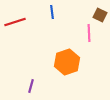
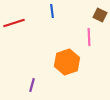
blue line: moved 1 px up
red line: moved 1 px left, 1 px down
pink line: moved 4 px down
purple line: moved 1 px right, 1 px up
